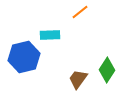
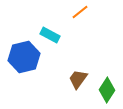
cyan rectangle: rotated 30 degrees clockwise
green diamond: moved 20 px down
